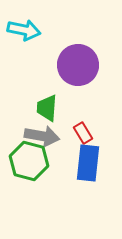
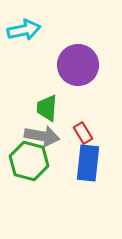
cyan arrow: rotated 24 degrees counterclockwise
